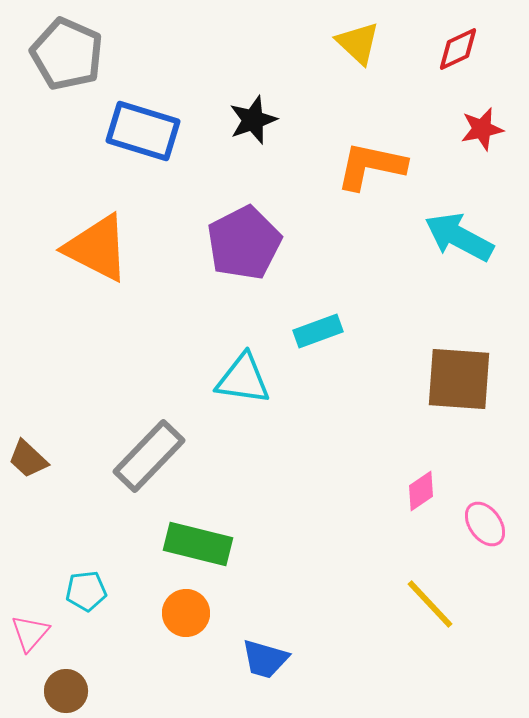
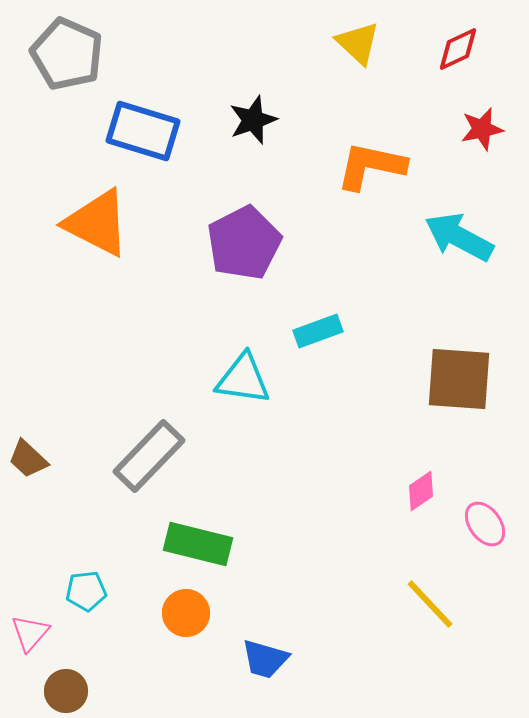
orange triangle: moved 25 px up
